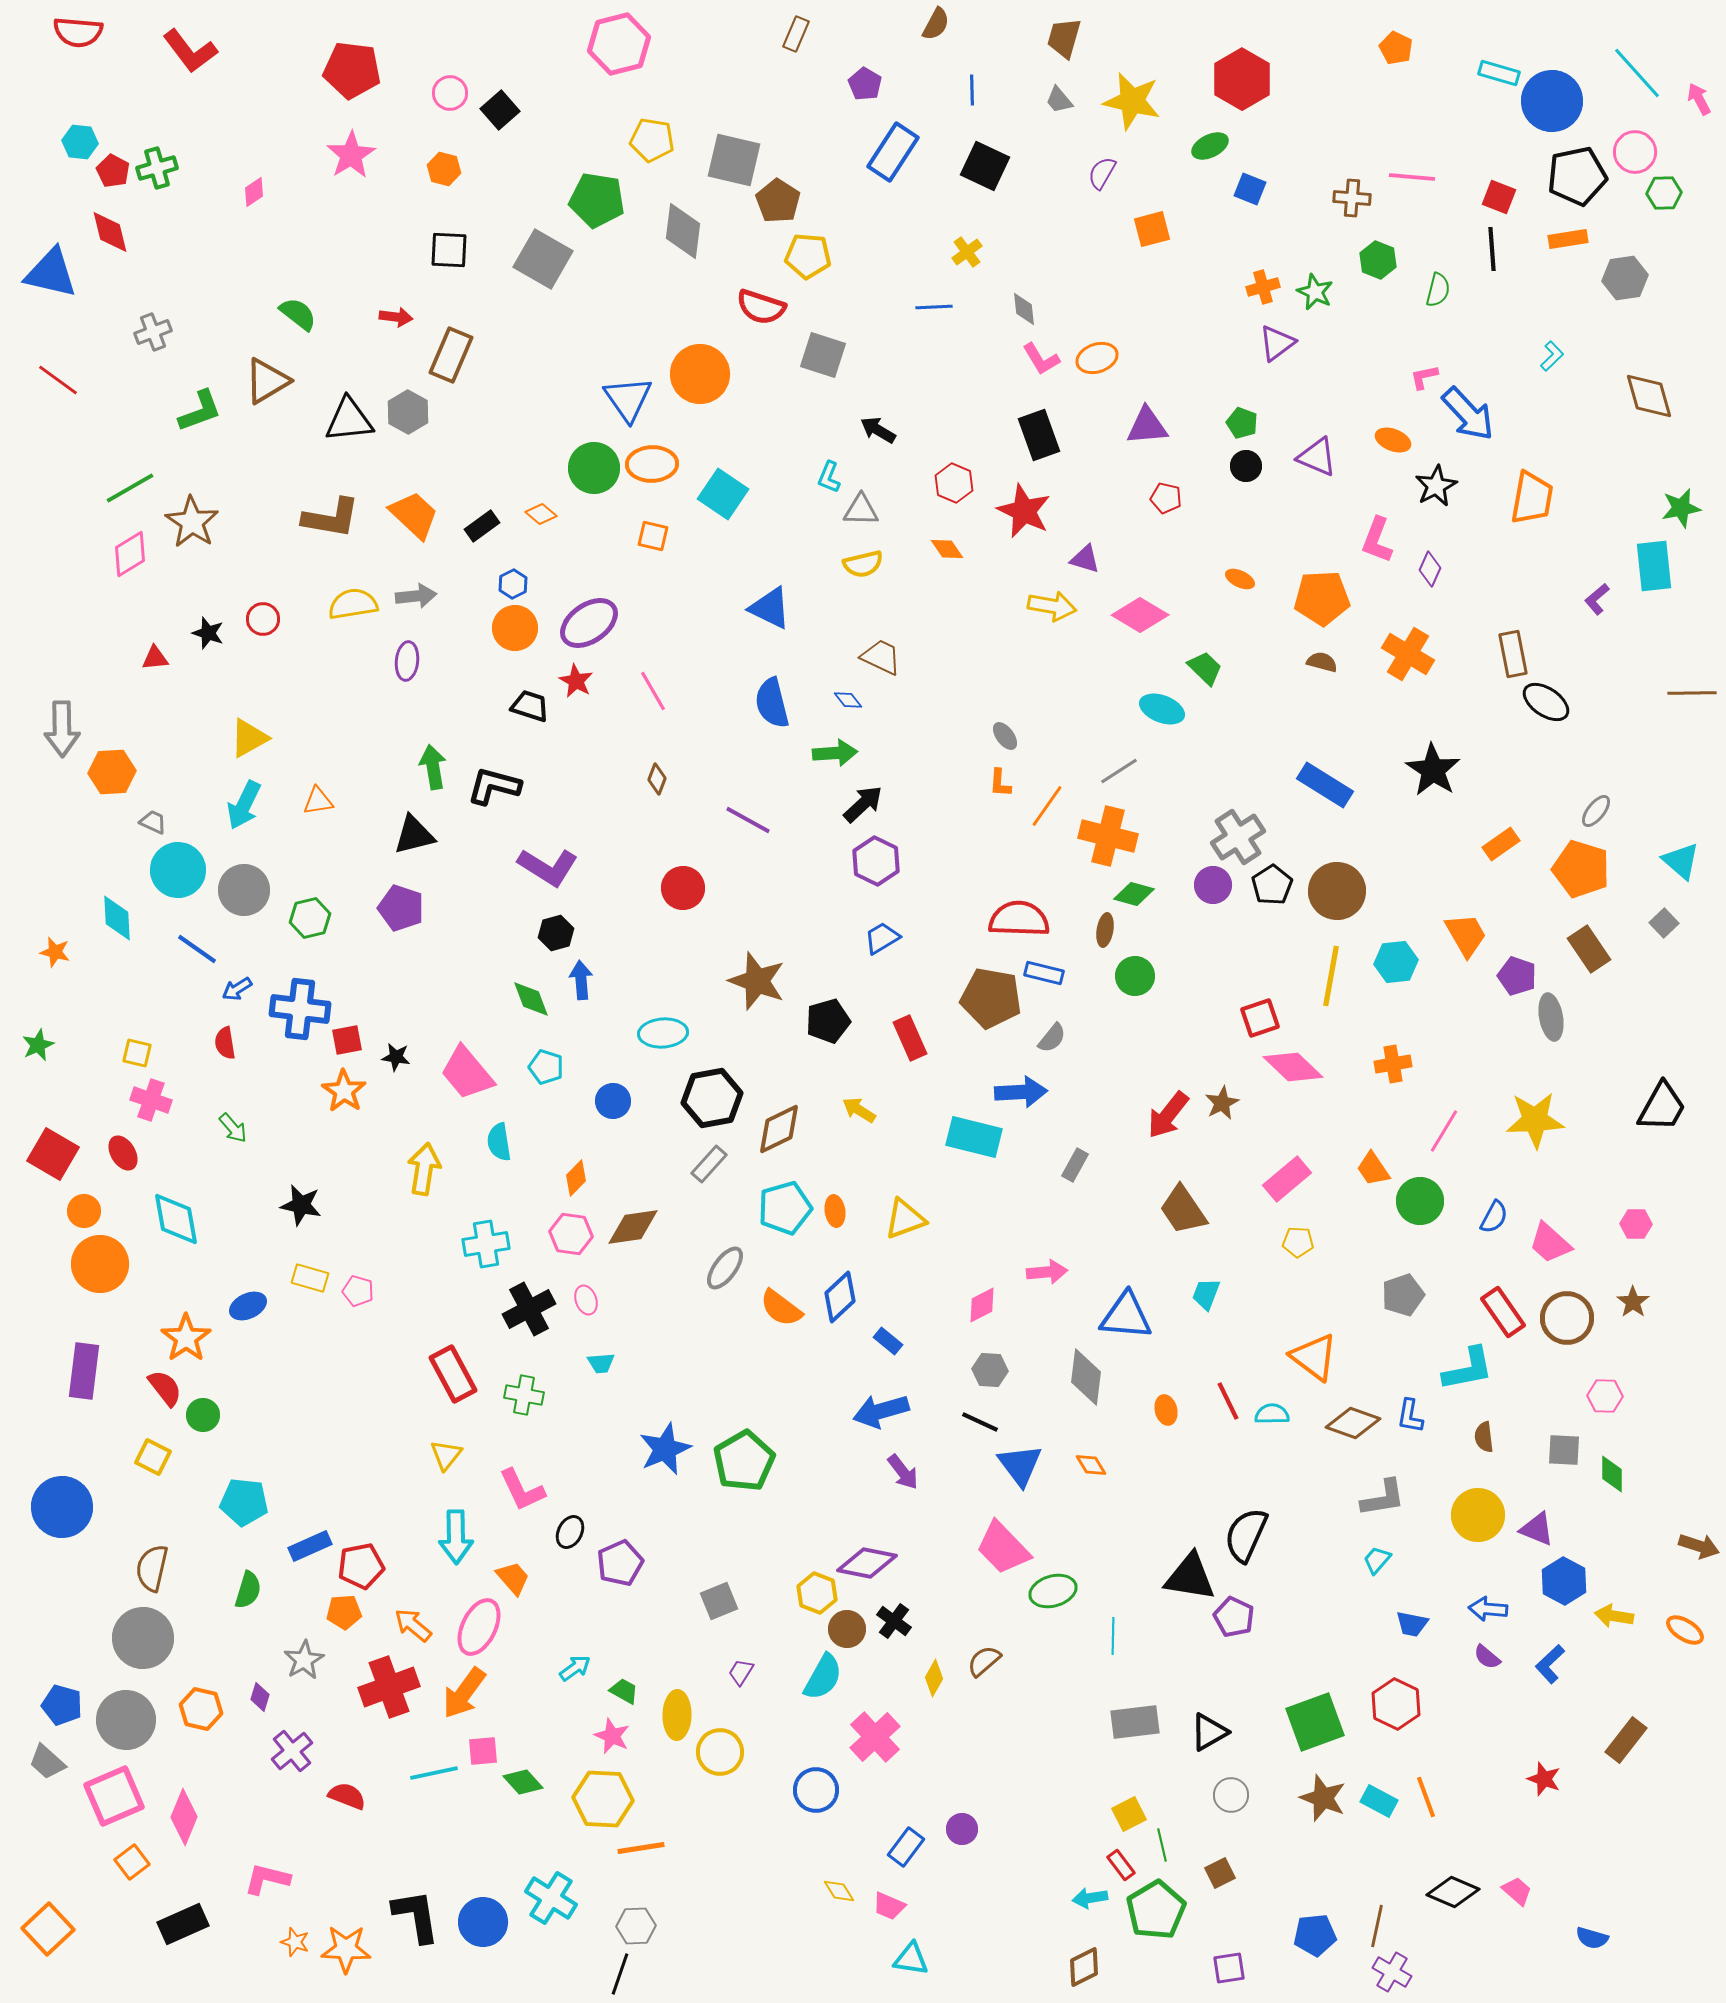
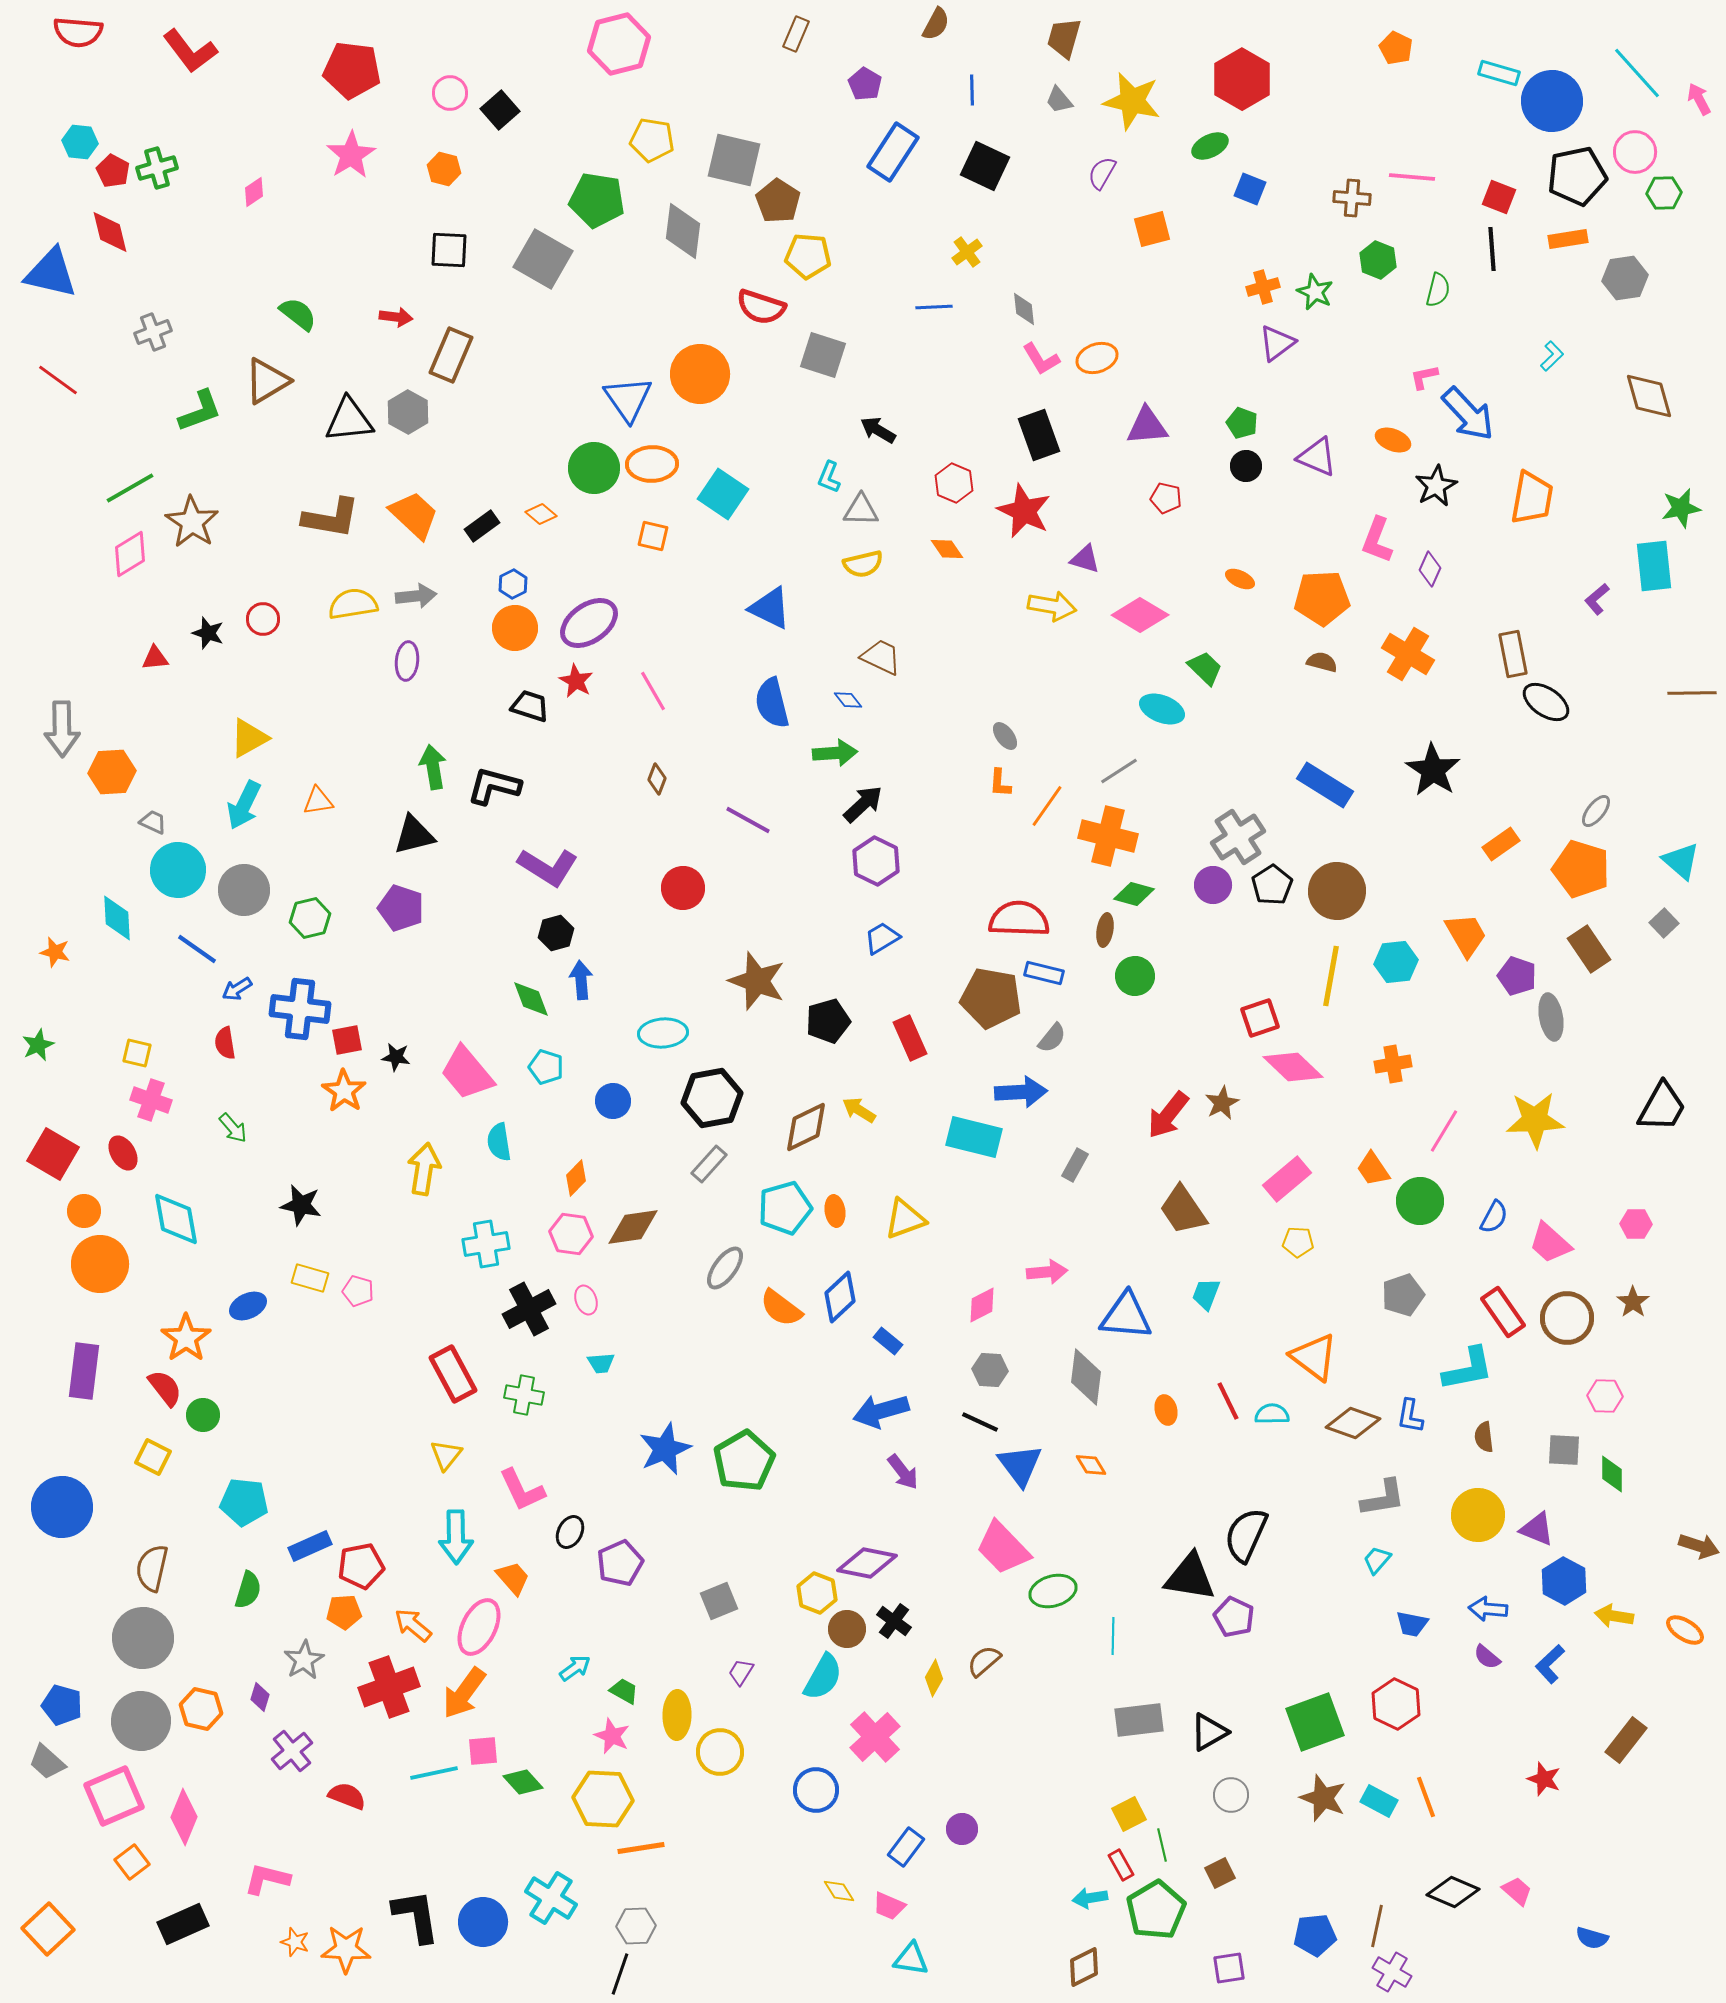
brown diamond at (779, 1129): moved 27 px right, 2 px up
gray circle at (126, 1720): moved 15 px right, 1 px down
gray rectangle at (1135, 1722): moved 4 px right, 2 px up
red rectangle at (1121, 1865): rotated 8 degrees clockwise
